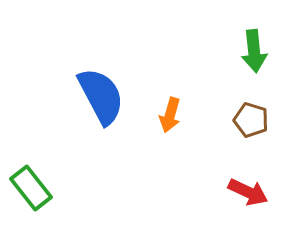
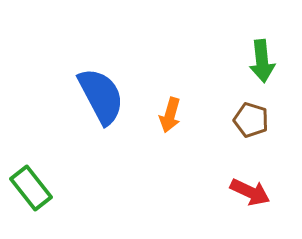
green arrow: moved 8 px right, 10 px down
red arrow: moved 2 px right
